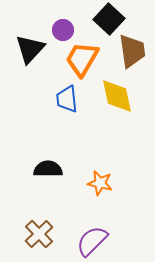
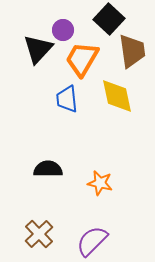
black triangle: moved 8 px right
